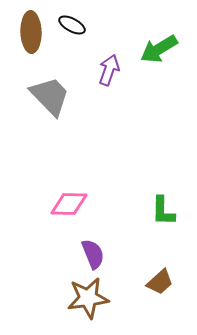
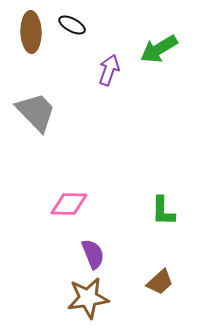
gray trapezoid: moved 14 px left, 16 px down
